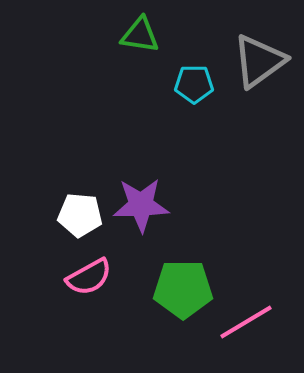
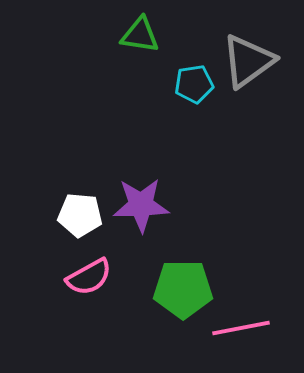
gray triangle: moved 11 px left
cyan pentagon: rotated 9 degrees counterclockwise
pink line: moved 5 px left, 6 px down; rotated 20 degrees clockwise
